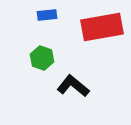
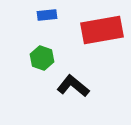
red rectangle: moved 3 px down
